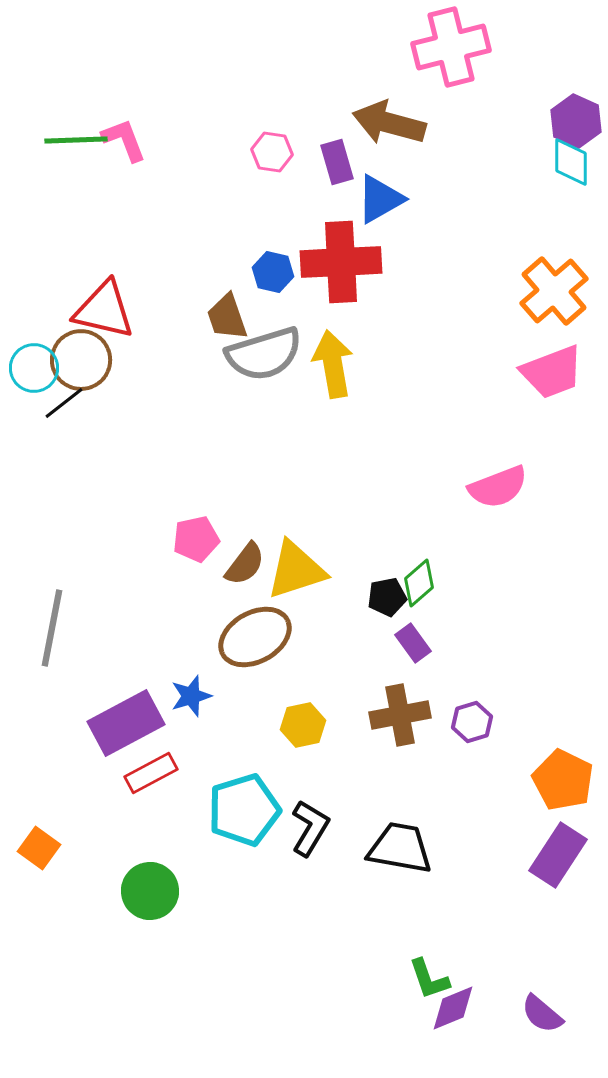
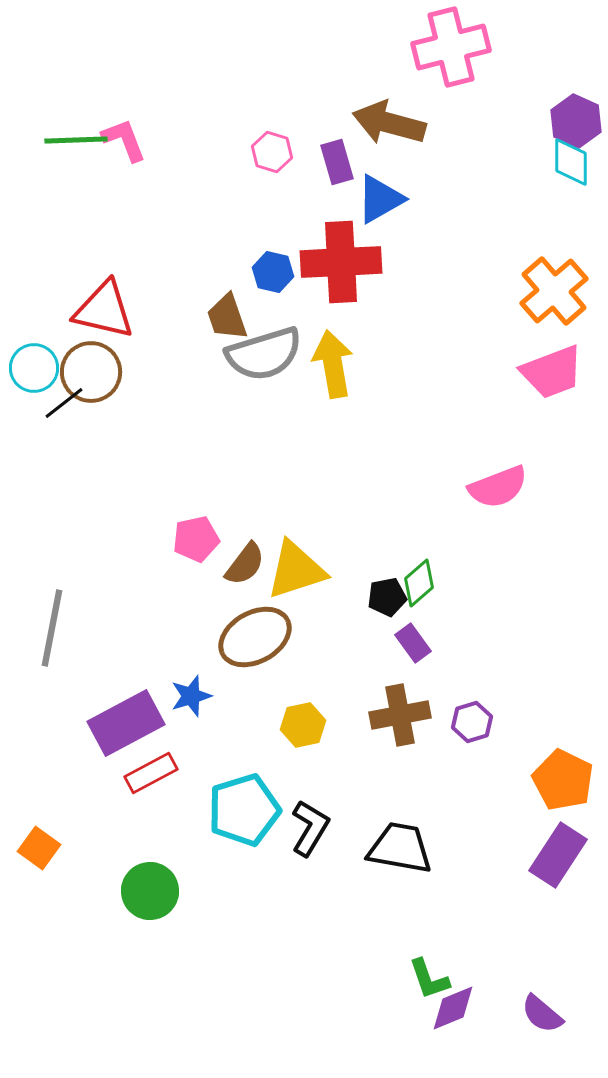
pink hexagon at (272, 152): rotated 9 degrees clockwise
brown circle at (81, 360): moved 10 px right, 12 px down
